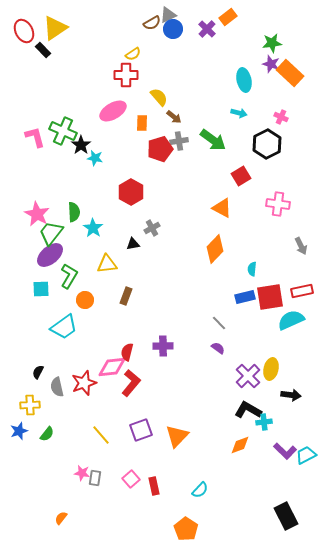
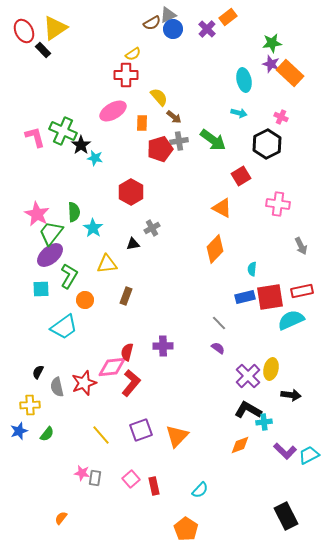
cyan trapezoid at (306, 455): moved 3 px right
